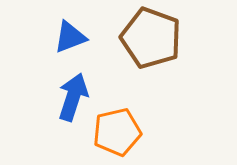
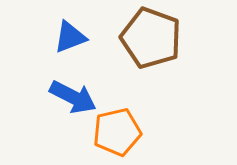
blue arrow: rotated 99 degrees clockwise
